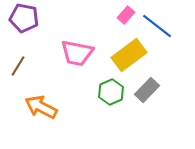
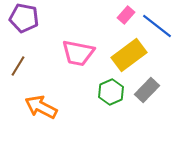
pink trapezoid: moved 1 px right
